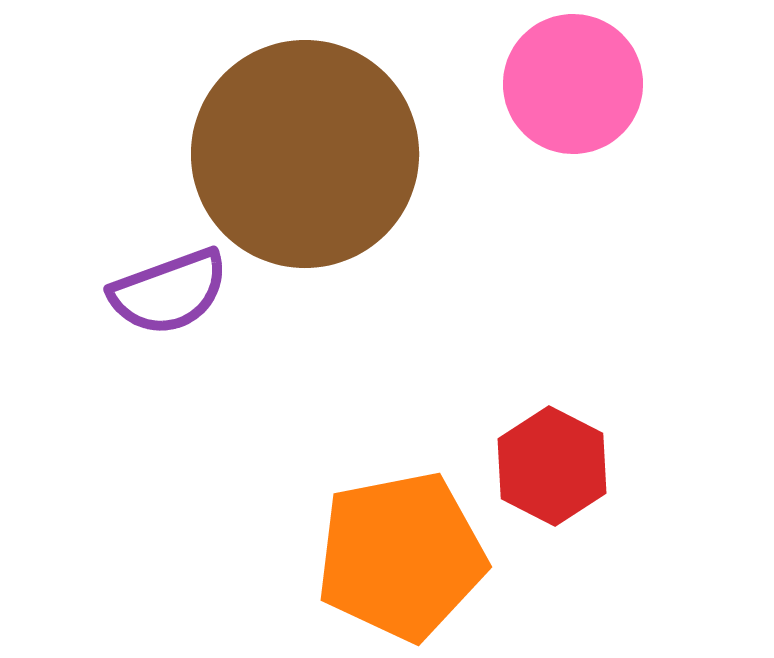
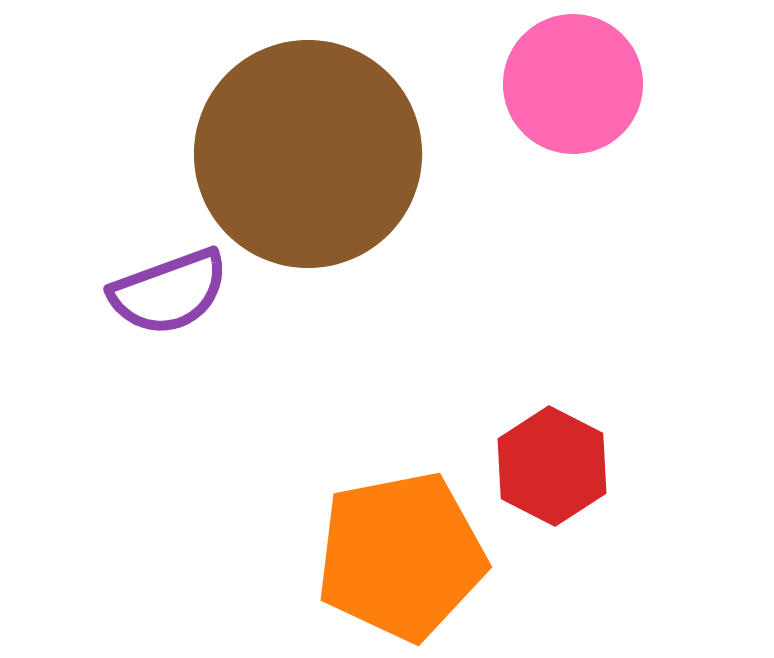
brown circle: moved 3 px right
